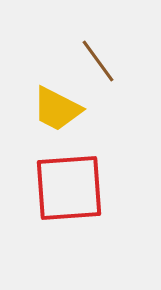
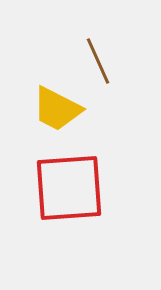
brown line: rotated 12 degrees clockwise
